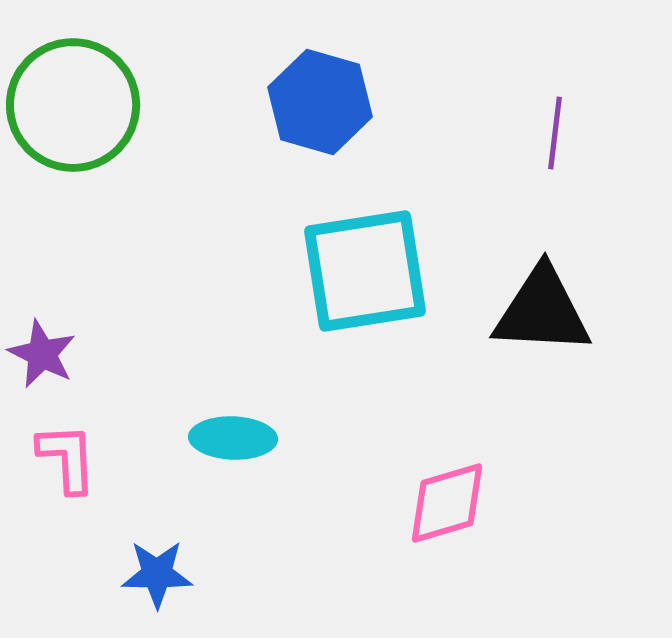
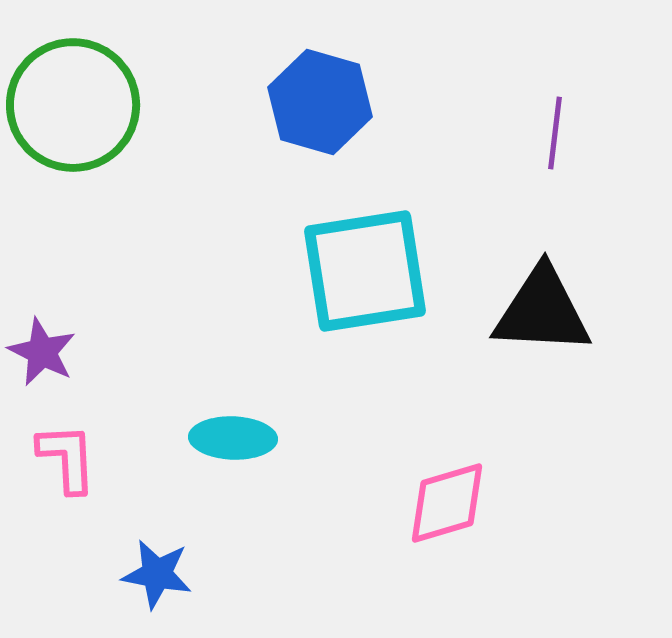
purple star: moved 2 px up
blue star: rotated 10 degrees clockwise
